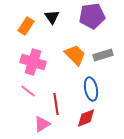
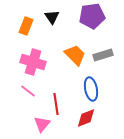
orange rectangle: rotated 12 degrees counterclockwise
pink triangle: rotated 18 degrees counterclockwise
